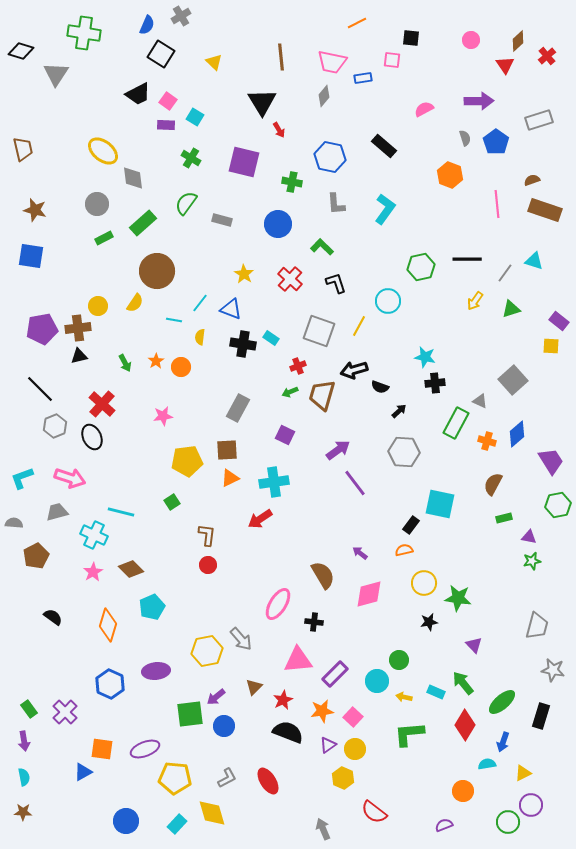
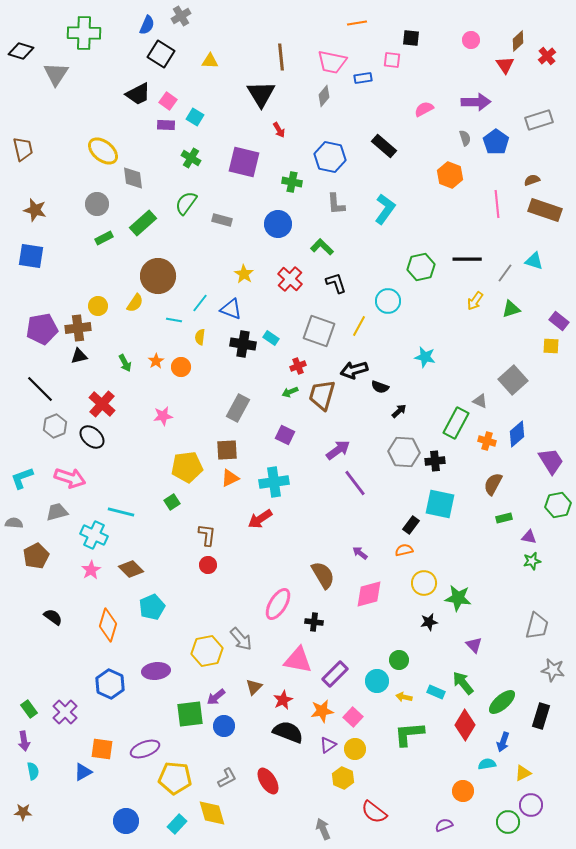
orange line at (357, 23): rotated 18 degrees clockwise
green cross at (84, 33): rotated 8 degrees counterclockwise
yellow triangle at (214, 62): moved 4 px left, 1 px up; rotated 42 degrees counterclockwise
purple arrow at (479, 101): moved 3 px left, 1 px down
black triangle at (262, 102): moved 1 px left, 8 px up
brown circle at (157, 271): moved 1 px right, 5 px down
black cross at (435, 383): moved 78 px down
black ellipse at (92, 437): rotated 25 degrees counterclockwise
yellow pentagon at (187, 461): moved 6 px down
pink star at (93, 572): moved 2 px left, 2 px up
pink triangle at (298, 660): rotated 16 degrees clockwise
cyan semicircle at (24, 777): moved 9 px right, 6 px up
